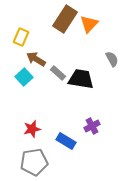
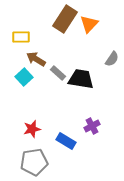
yellow rectangle: rotated 66 degrees clockwise
gray semicircle: rotated 63 degrees clockwise
